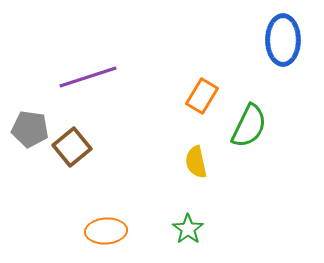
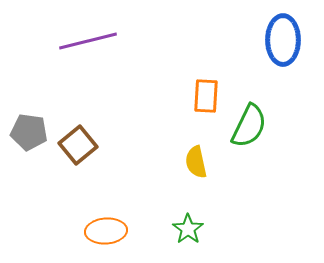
purple line: moved 36 px up; rotated 4 degrees clockwise
orange rectangle: moved 4 px right; rotated 28 degrees counterclockwise
gray pentagon: moved 1 px left, 3 px down
brown square: moved 6 px right, 2 px up
